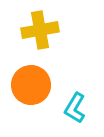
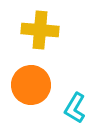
yellow cross: rotated 15 degrees clockwise
